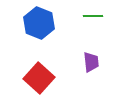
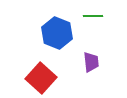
blue hexagon: moved 18 px right, 10 px down
red square: moved 2 px right
